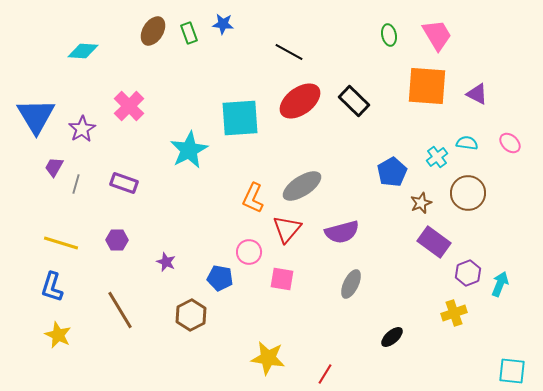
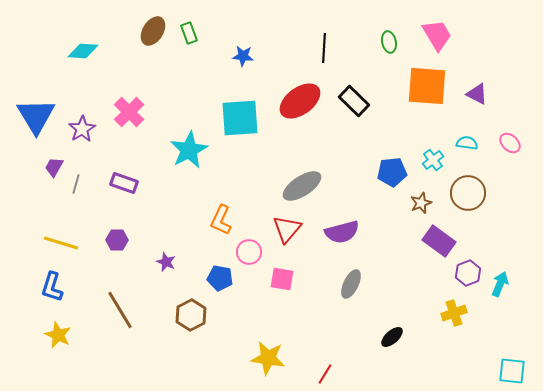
blue star at (223, 24): moved 20 px right, 32 px down
green ellipse at (389, 35): moved 7 px down
black line at (289, 52): moved 35 px right, 4 px up; rotated 64 degrees clockwise
pink cross at (129, 106): moved 6 px down
cyan cross at (437, 157): moved 4 px left, 3 px down
blue pentagon at (392, 172): rotated 24 degrees clockwise
orange L-shape at (253, 198): moved 32 px left, 22 px down
purple rectangle at (434, 242): moved 5 px right, 1 px up
